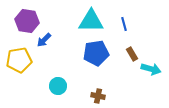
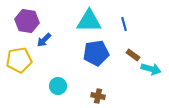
cyan triangle: moved 2 px left
brown rectangle: moved 1 px right, 1 px down; rotated 24 degrees counterclockwise
